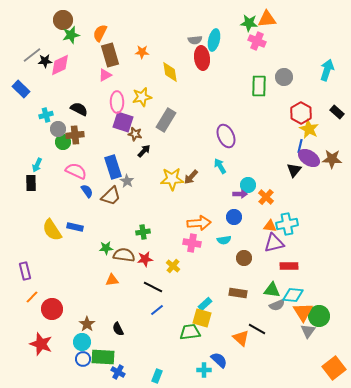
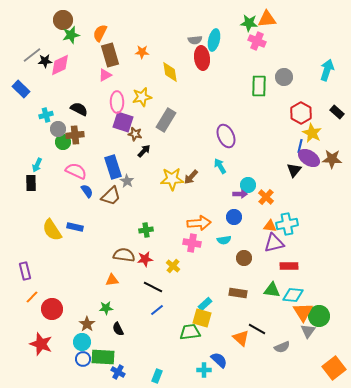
yellow star at (309, 129): moved 3 px right, 4 px down
green cross at (143, 232): moved 3 px right, 2 px up
green star at (106, 248): moved 60 px down
gray semicircle at (277, 305): moved 5 px right, 42 px down
